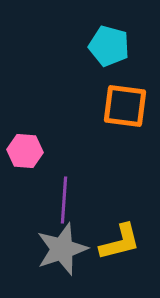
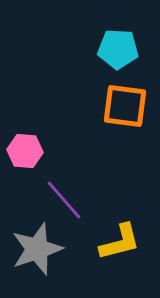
cyan pentagon: moved 9 px right, 3 px down; rotated 12 degrees counterclockwise
purple line: rotated 45 degrees counterclockwise
gray star: moved 25 px left
